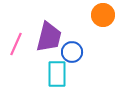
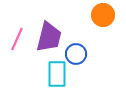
pink line: moved 1 px right, 5 px up
blue circle: moved 4 px right, 2 px down
